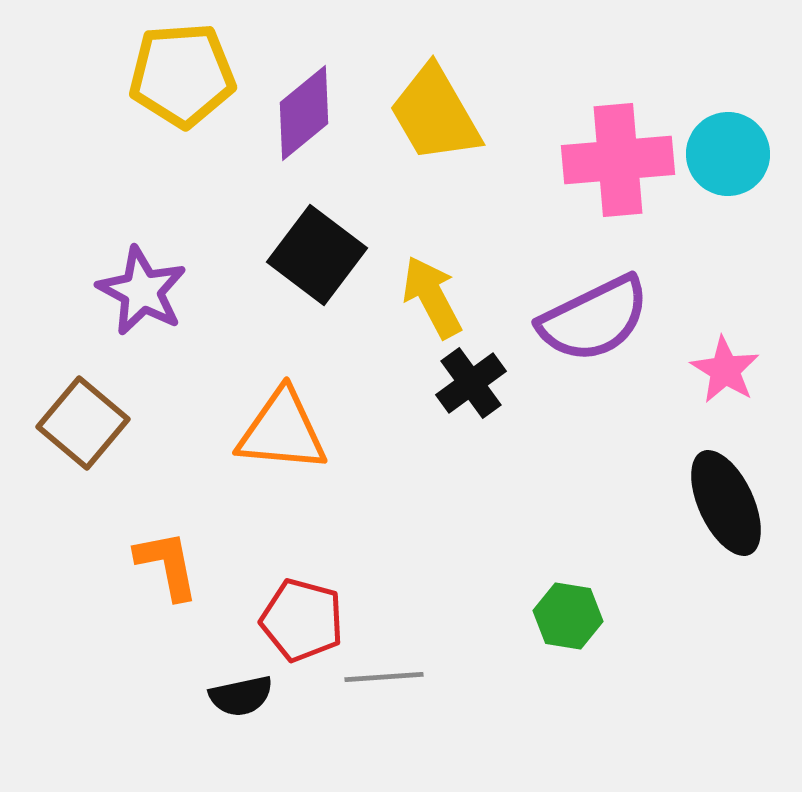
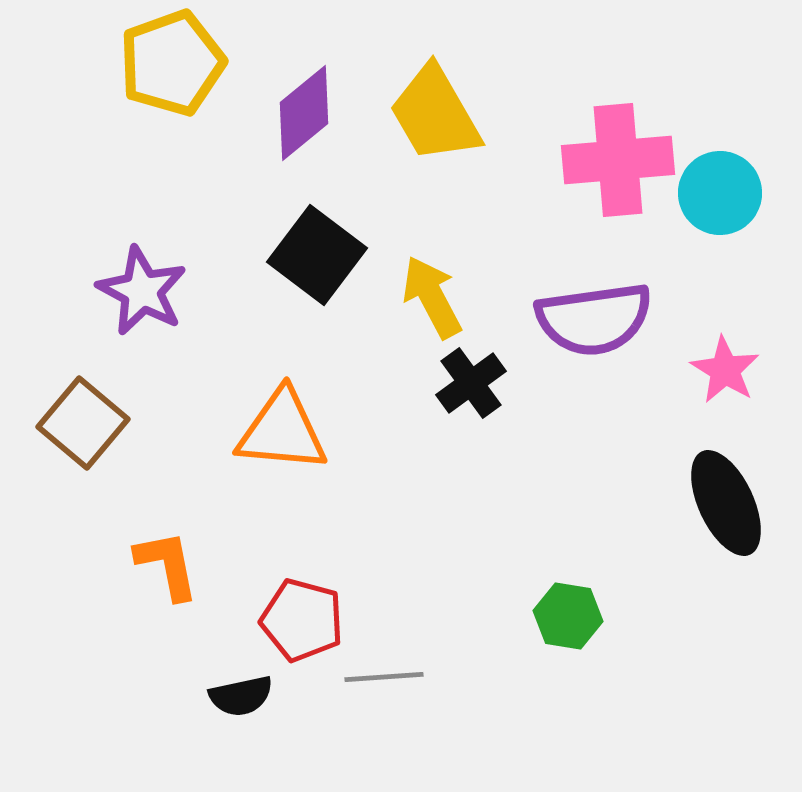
yellow pentagon: moved 10 px left, 12 px up; rotated 16 degrees counterclockwise
cyan circle: moved 8 px left, 39 px down
purple semicircle: rotated 18 degrees clockwise
